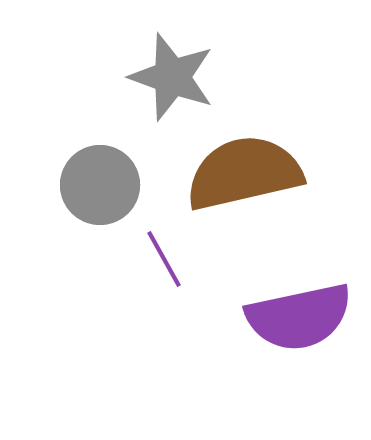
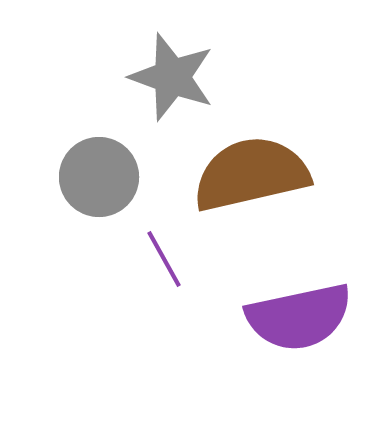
brown semicircle: moved 7 px right, 1 px down
gray circle: moved 1 px left, 8 px up
